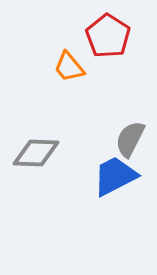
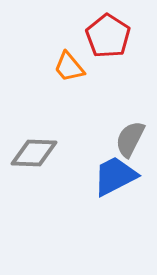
gray diamond: moved 2 px left
